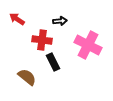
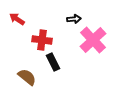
black arrow: moved 14 px right, 2 px up
pink cross: moved 5 px right, 5 px up; rotated 20 degrees clockwise
